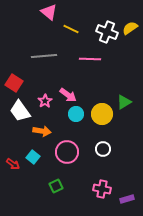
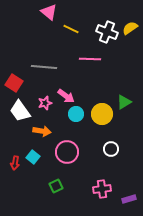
gray line: moved 11 px down; rotated 10 degrees clockwise
pink arrow: moved 2 px left, 1 px down
pink star: moved 2 px down; rotated 16 degrees clockwise
white circle: moved 8 px right
red arrow: moved 2 px right, 1 px up; rotated 64 degrees clockwise
pink cross: rotated 18 degrees counterclockwise
purple rectangle: moved 2 px right
